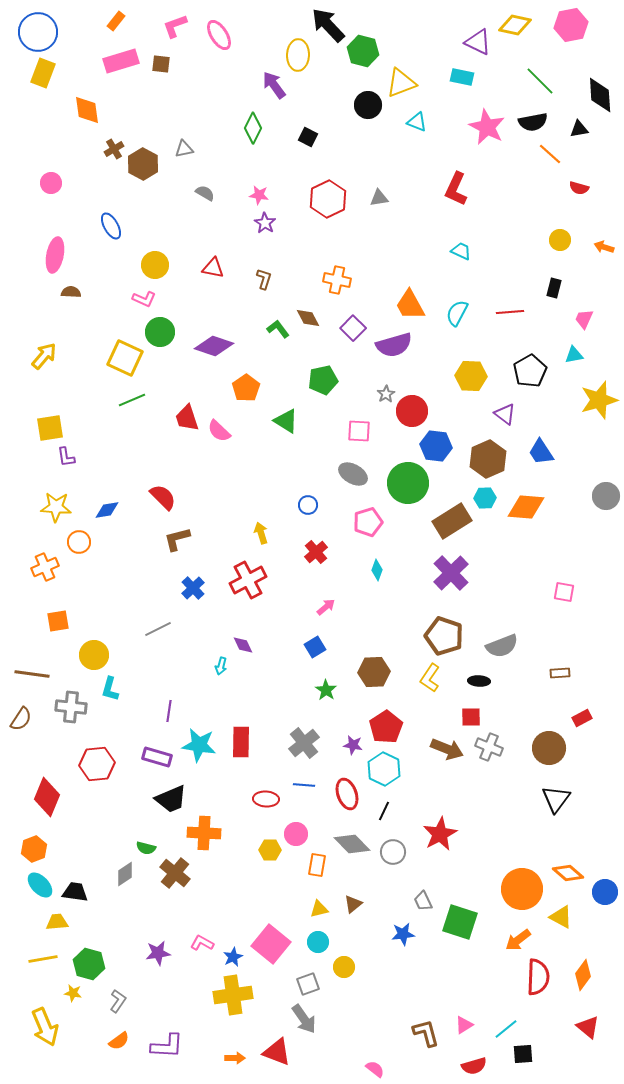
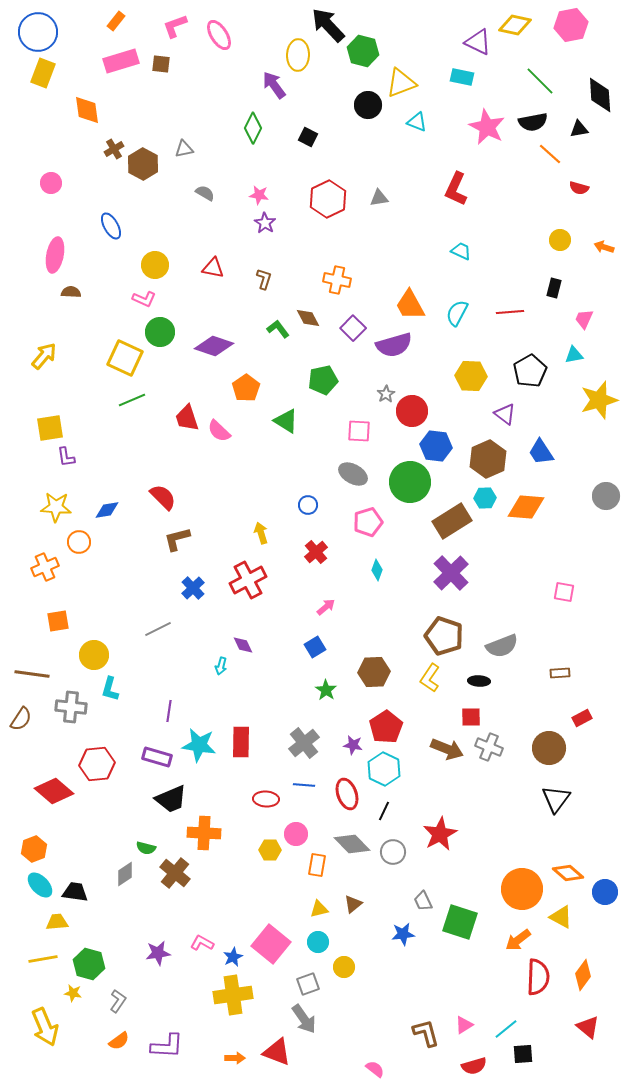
green circle at (408, 483): moved 2 px right, 1 px up
red diamond at (47, 797): moved 7 px right, 6 px up; rotated 72 degrees counterclockwise
